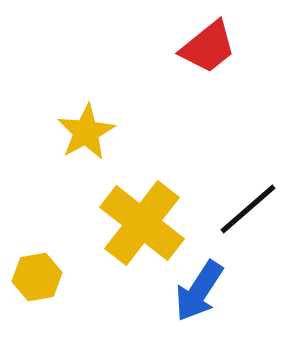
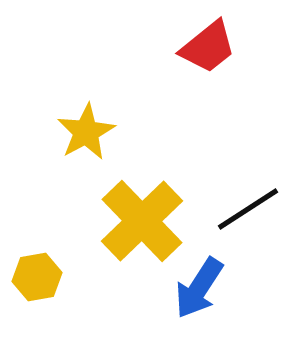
black line: rotated 8 degrees clockwise
yellow cross: moved 2 px up; rotated 8 degrees clockwise
blue arrow: moved 3 px up
